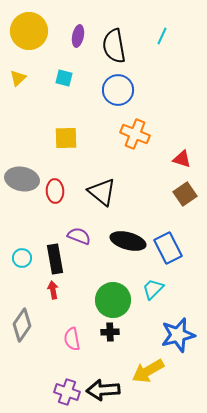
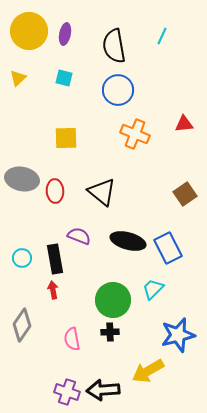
purple ellipse: moved 13 px left, 2 px up
red triangle: moved 2 px right, 35 px up; rotated 24 degrees counterclockwise
